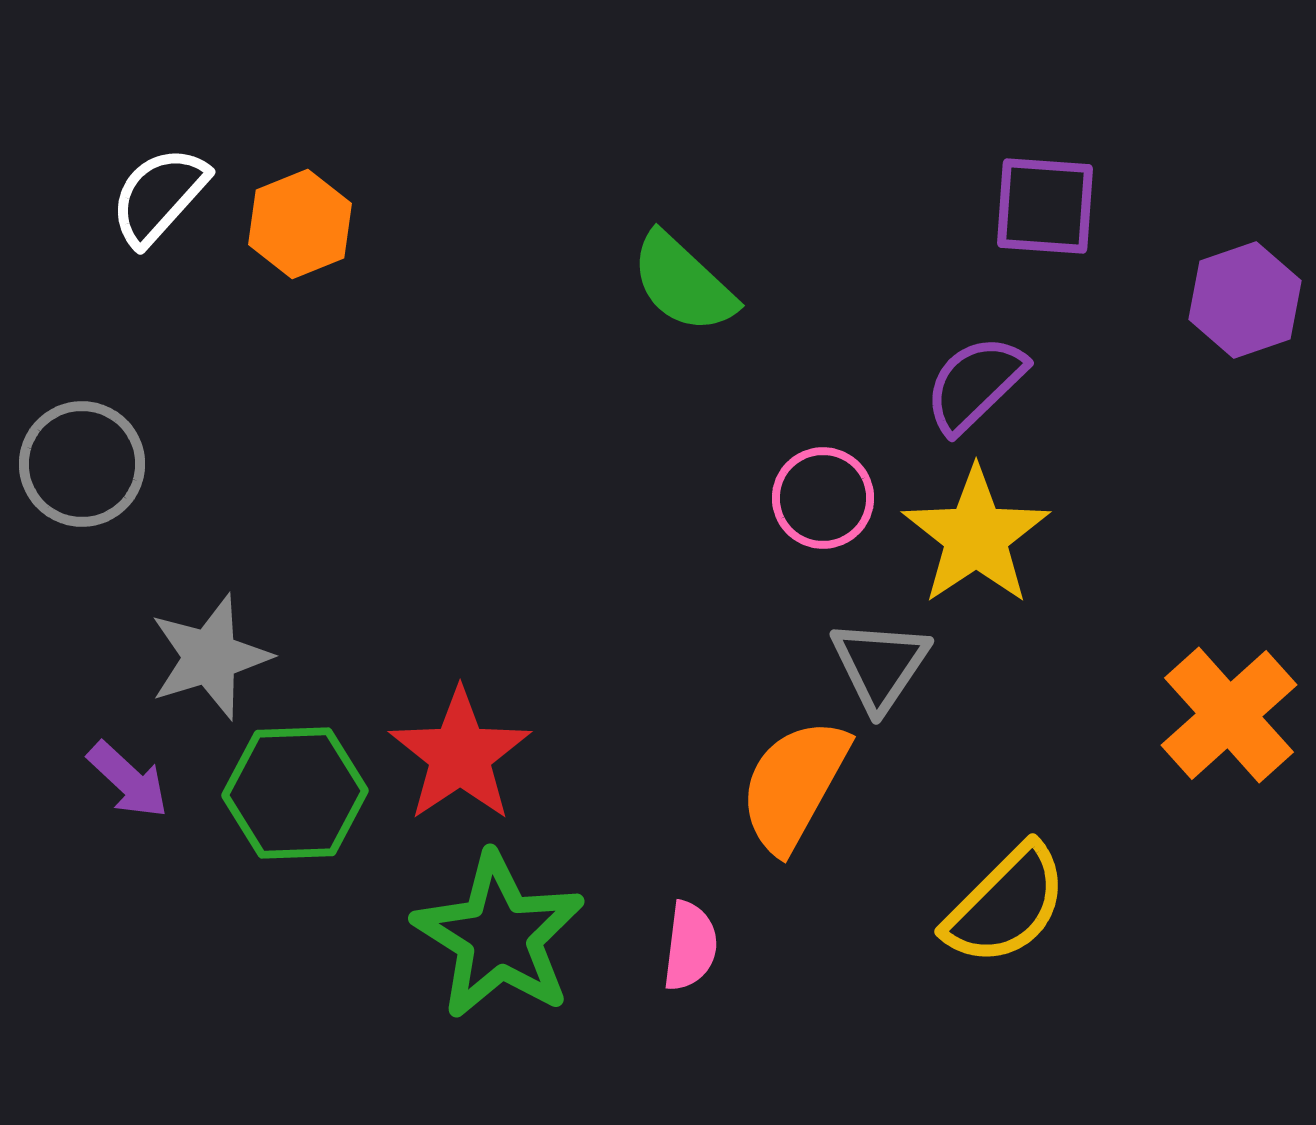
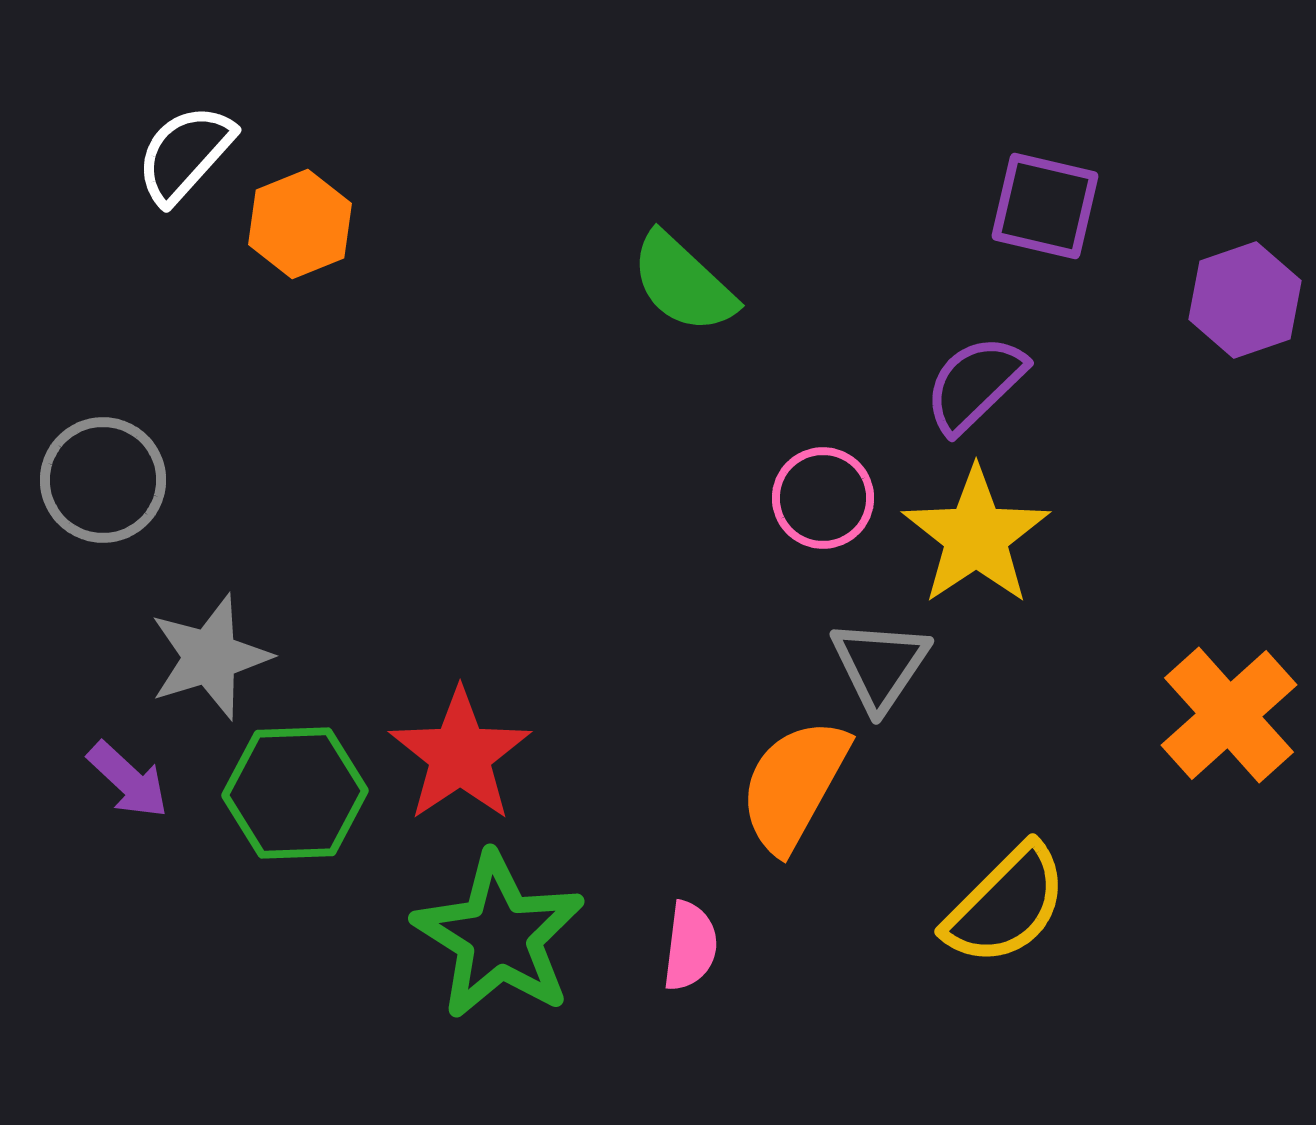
white semicircle: moved 26 px right, 42 px up
purple square: rotated 9 degrees clockwise
gray circle: moved 21 px right, 16 px down
